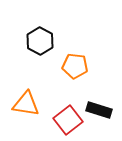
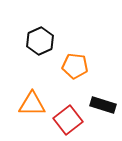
black hexagon: rotated 8 degrees clockwise
orange triangle: moved 6 px right; rotated 8 degrees counterclockwise
black rectangle: moved 4 px right, 5 px up
